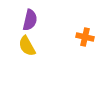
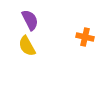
purple semicircle: rotated 40 degrees counterclockwise
